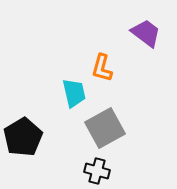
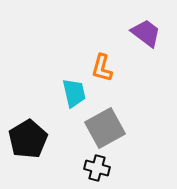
black pentagon: moved 5 px right, 2 px down
black cross: moved 3 px up
